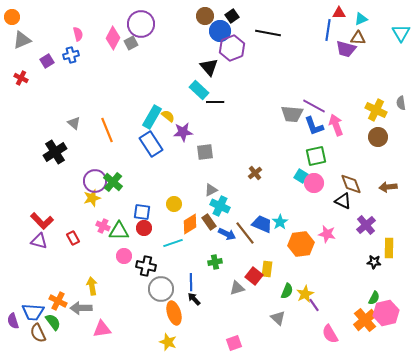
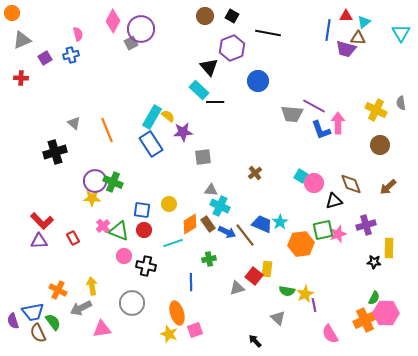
red triangle at (339, 13): moved 7 px right, 3 px down
black square at (232, 16): rotated 24 degrees counterclockwise
orange circle at (12, 17): moved 4 px up
cyan triangle at (361, 19): moved 3 px right, 3 px down; rotated 16 degrees counterclockwise
purple circle at (141, 24): moved 5 px down
blue circle at (220, 31): moved 38 px right, 50 px down
pink diamond at (113, 38): moved 17 px up
purple square at (47, 61): moved 2 px left, 3 px up
red cross at (21, 78): rotated 24 degrees counterclockwise
pink arrow at (336, 125): moved 2 px right, 2 px up; rotated 20 degrees clockwise
blue L-shape at (314, 126): moved 7 px right, 4 px down
brown circle at (378, 137): moved 2 px right, 8 px down
black cross at (55, 152): rotated 15 degrees clockwise
gray square at (205, 152): moved 2 px left, 5 px down
green square at (316, 156): moved 7 px right, 74 px down
green cross at (113, 182): rotated 18 degrees counterclockwise
brown arrow at (388, 187): rotated 36 degrees counterclockwise
gray triangle at (211, 190): rotated 32 degrees clockwise
yellow star at (92, 198): rotated 18 degrees clockwise
black triangle at (343, 201): moved 9 px left; rotated 42 degrees counterclockwise
yellow circle at (174, 204): moved 5 px left
blue square at (142, 212): moved 2 px up
brown rectangle at (209, 222): moved 1 px left, 2 px down
purple cross at (366, 225): rotated 24 degrees clockwise
pink cross at (103, 226): rotated 24 degrees clockwise
red circle at (144, 228): moved 2 px down
green triangle at (119, 231): rotated 20 degrees clockwise
brown line at (245, 233): moved 2 px down
blue arrow at (227, 234): moved 2 px up
pink star at (327, 234): moved 11 px right; rotated 30 degrees counterclockwise
purple triangle at (39, 241): rotated 18 degrees counterclockwise
green cross at (215, 262): moved 6 px left, 3 px up
gray circle at (161, 289): moved 29 px left, 14 px down
green semicircle at (287, 291): rotated 77 degrees clockwise
black arrow at (194, 299): moved 61 px right, 42 px down
orange cross at (58, 301): moved 11 px up
purple line at (314, 305): rotated 24 degrees clockwise
gray arrow at (81, 308): rotated 25 degrees counterclockwise
blue trapezoid at (33, 312): rotated 15 degrees counterclockwise
orange ellipse at (174, 313): moved 3 px right
pink hexagon at (386, 313): rotated 15 degrees clockwise
orange cross at (365, 320): rotated 15 degrees clockwise
yellow star at (168, 342): moved 1 px right, 8 px up
pink square at (234, 343): moved 39 px left, 13 px up
